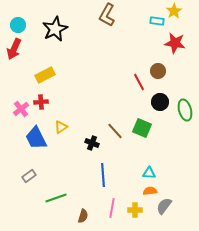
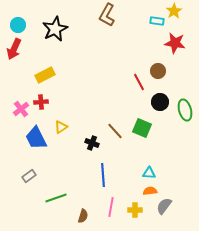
pink line: moved 1 px left, 1 px up
